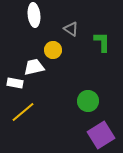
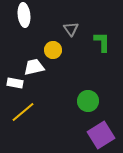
white ellipse: moved 10 px left
gray triangle: rotated 21 degrees clockwise
